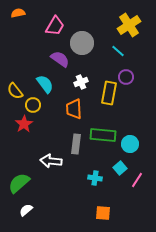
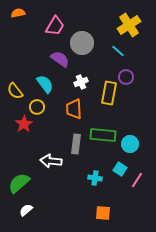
yellow circle: moved 4 px right, 2 px down
cyan square: moved 1 px down; rotated 16 degrees counterclockwise
